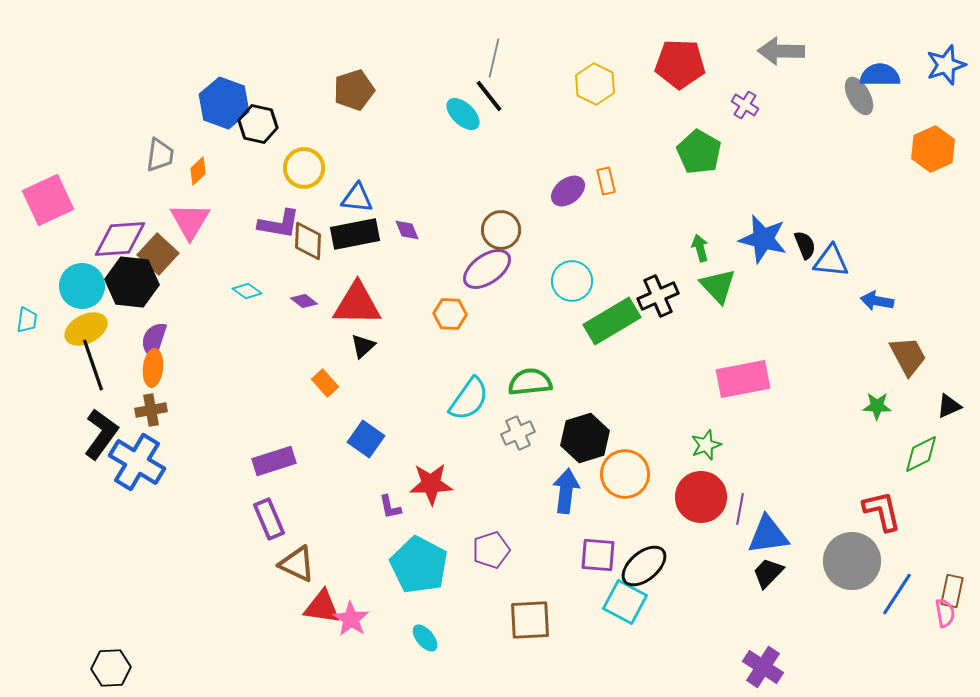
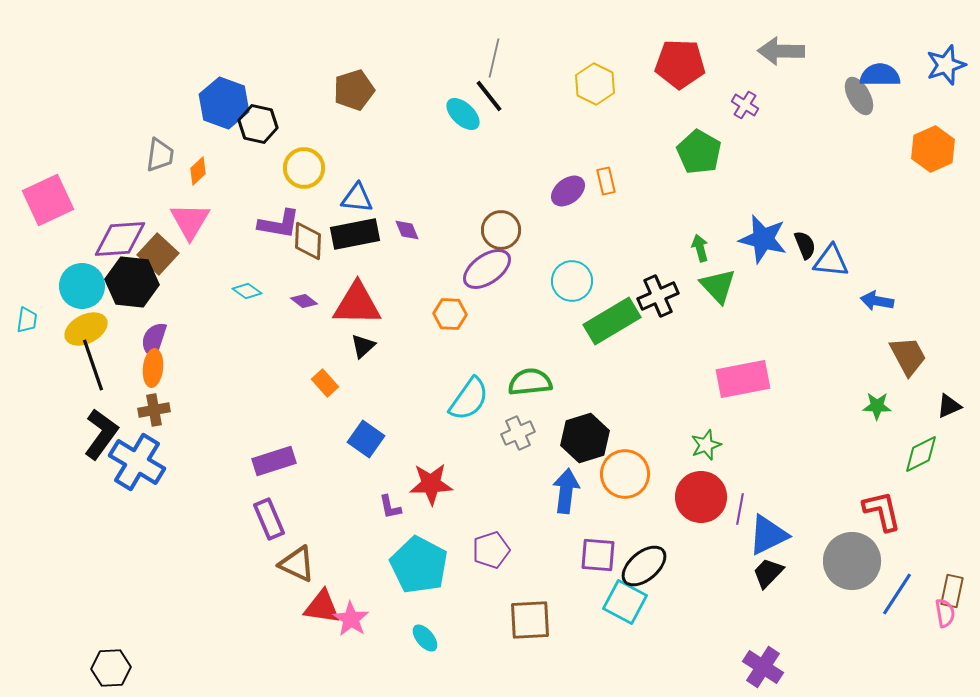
brown cross at (151, 410): moved 3 px right
blue triangle at (768, 535): rotated 18 degrees counterclockwise
